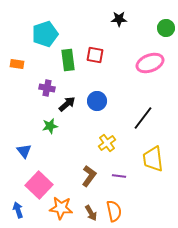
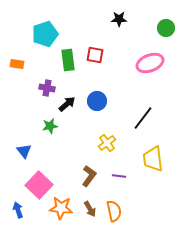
brown arrow: moved 1 px left, 4 px up
